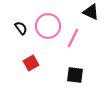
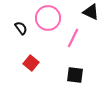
pink circle: moved 8 px up
red square: rotated 21 degrees counterclockwise
